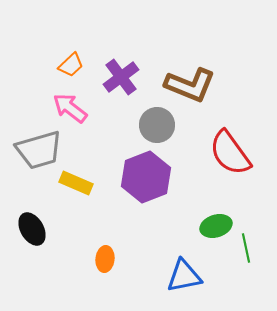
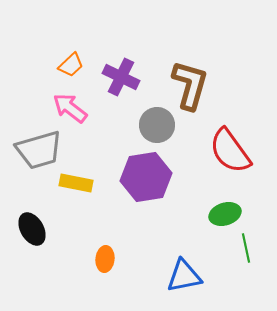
purple cross: rotated 27 degrees counterclockwise
brown L-shape: rotated 96 degrees counterclockwise
red semicircle: moved 2 px up
purple hexagon: rotated 12 degrees clockwise
yellow rectangle: rotated 12 degrees counterclockwise
green ellipse: moved 9 px right, 12 px up
